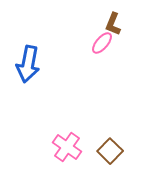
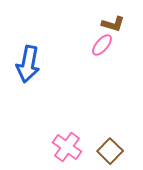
brown L-shape: rotated 95 degrees counterclockwise
pink ellipse: moved 2 px down
